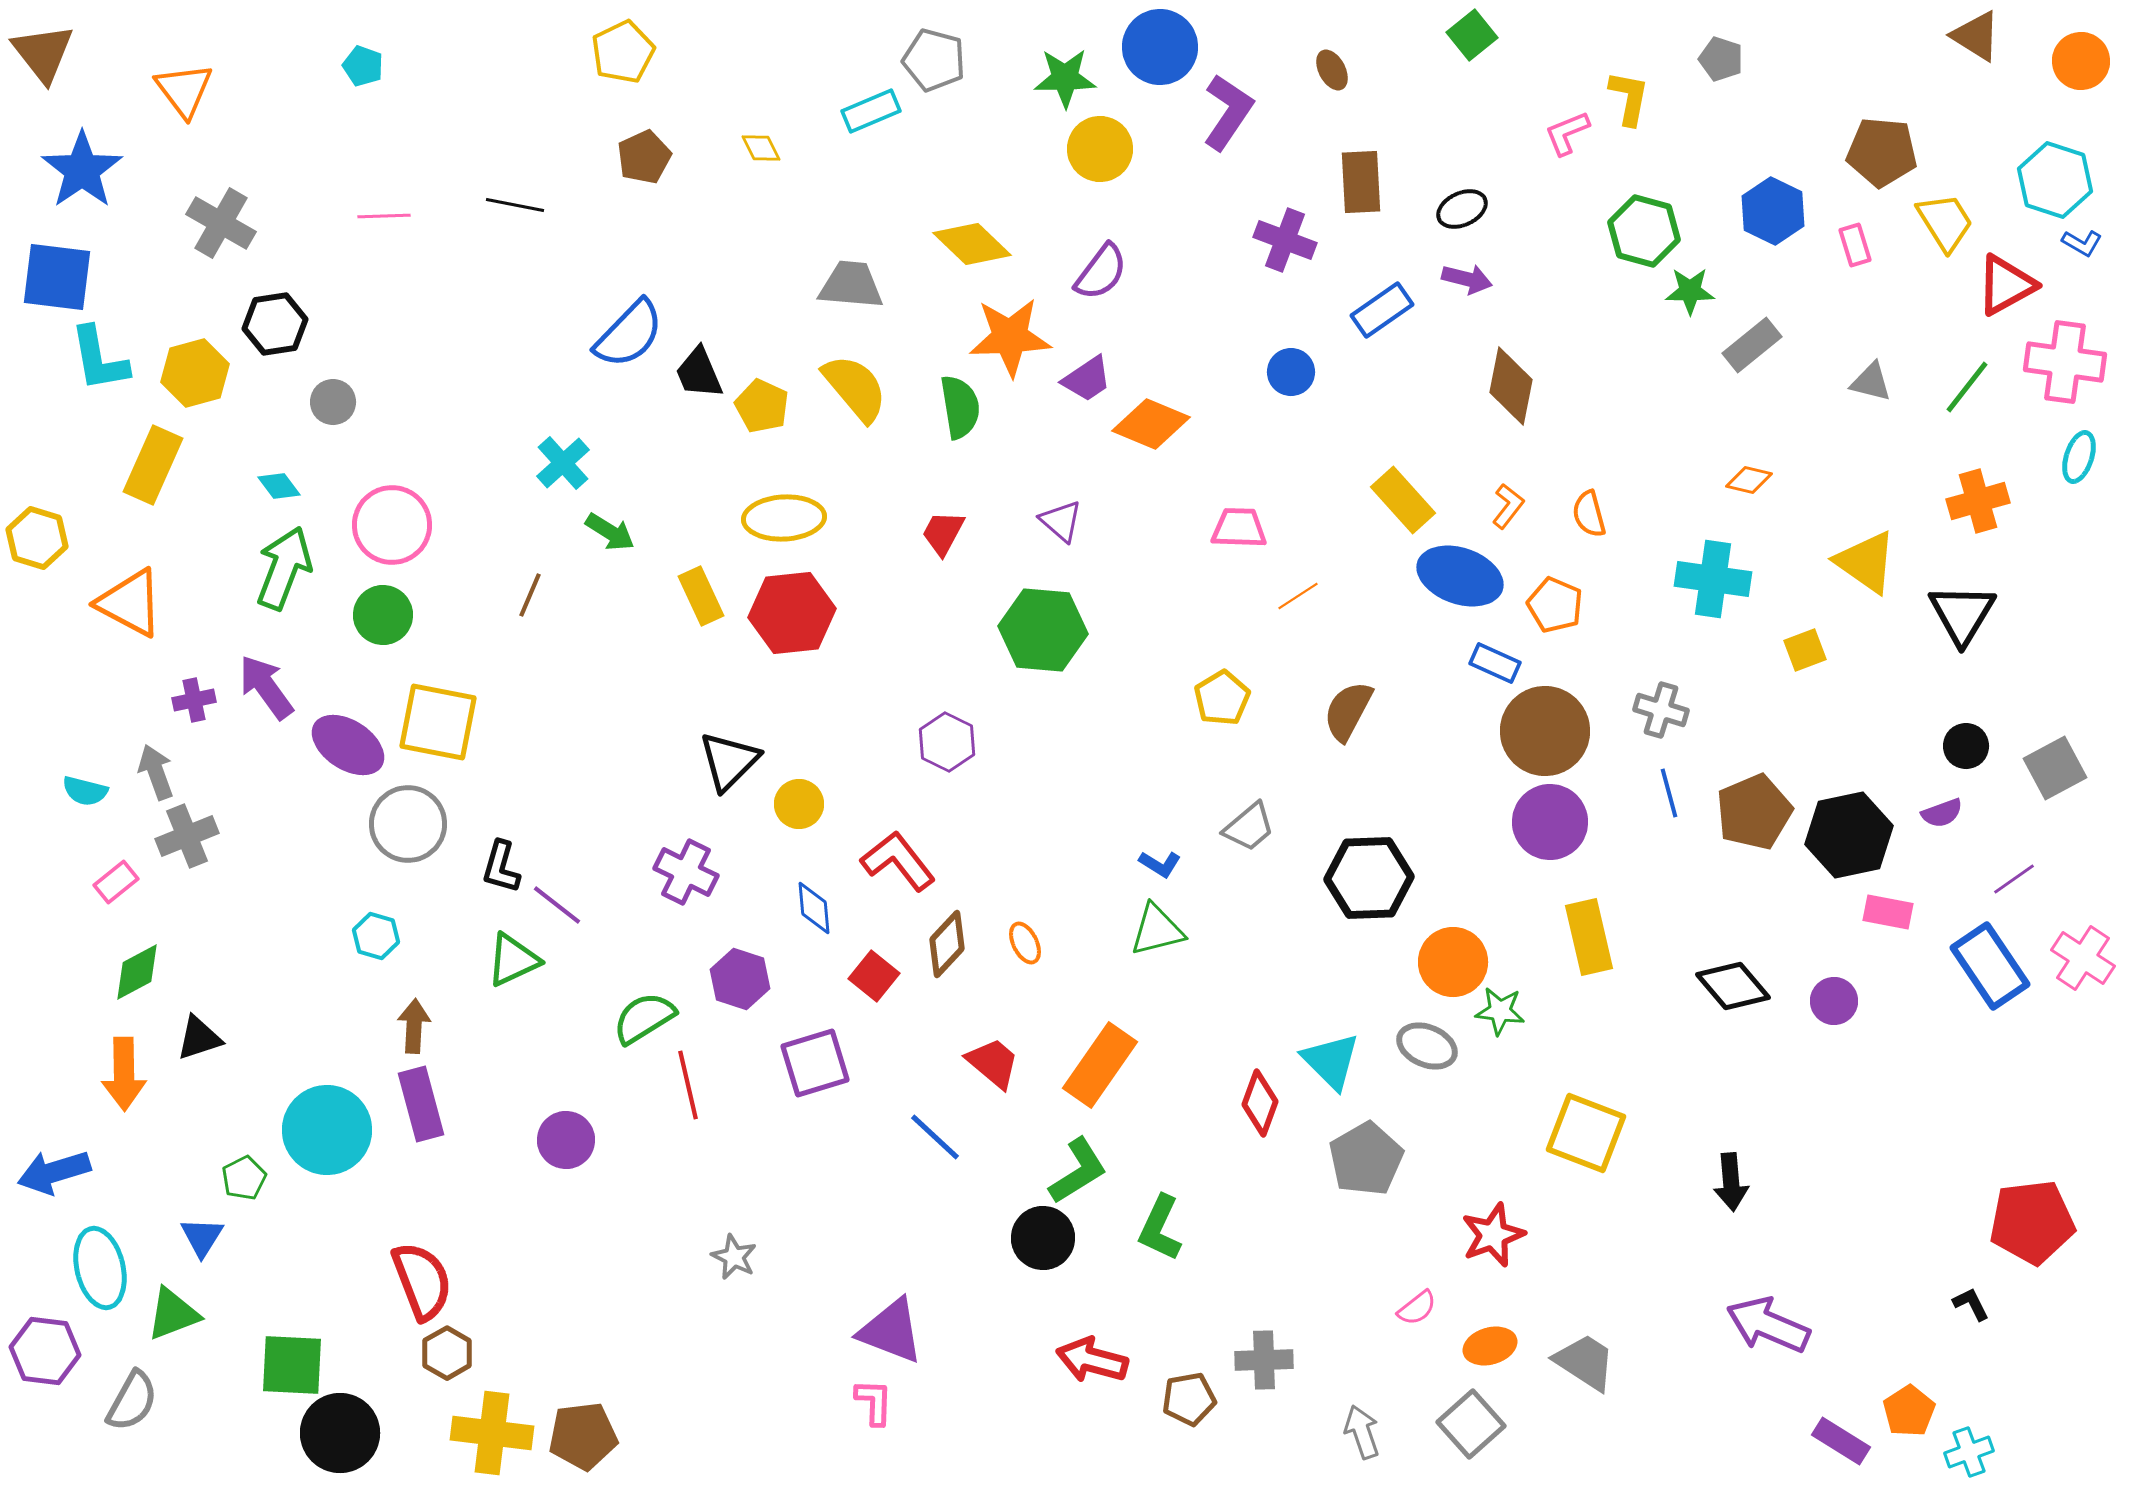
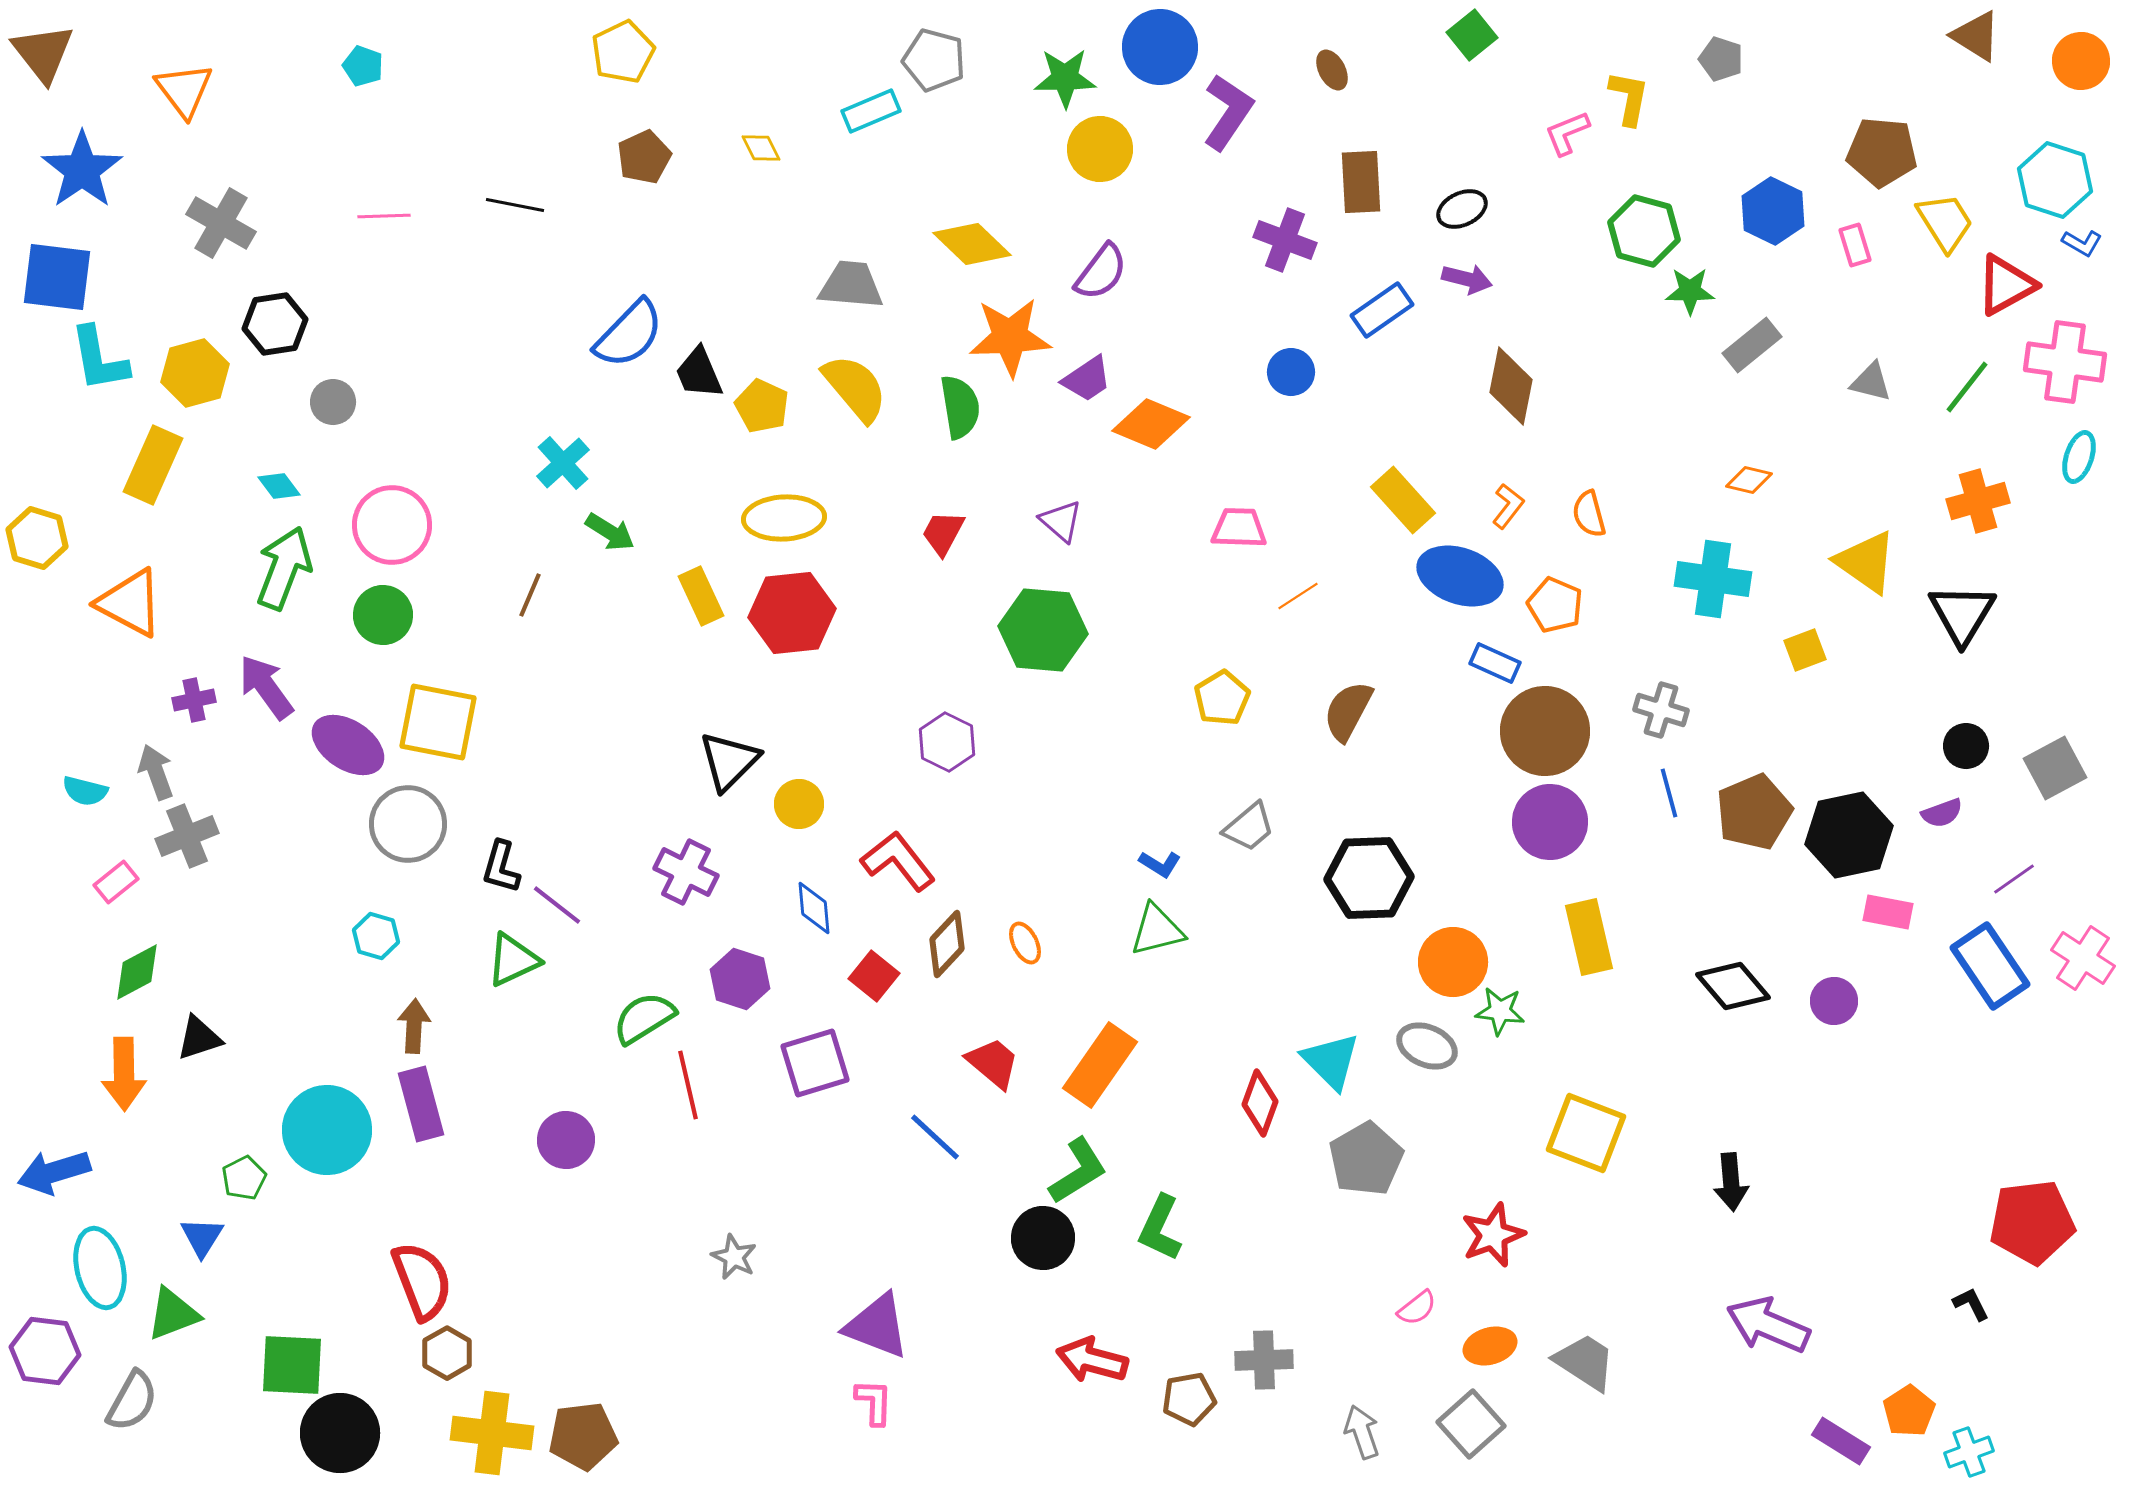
purple triangle at (891, 1331): moved 14 px left, 5 px up
